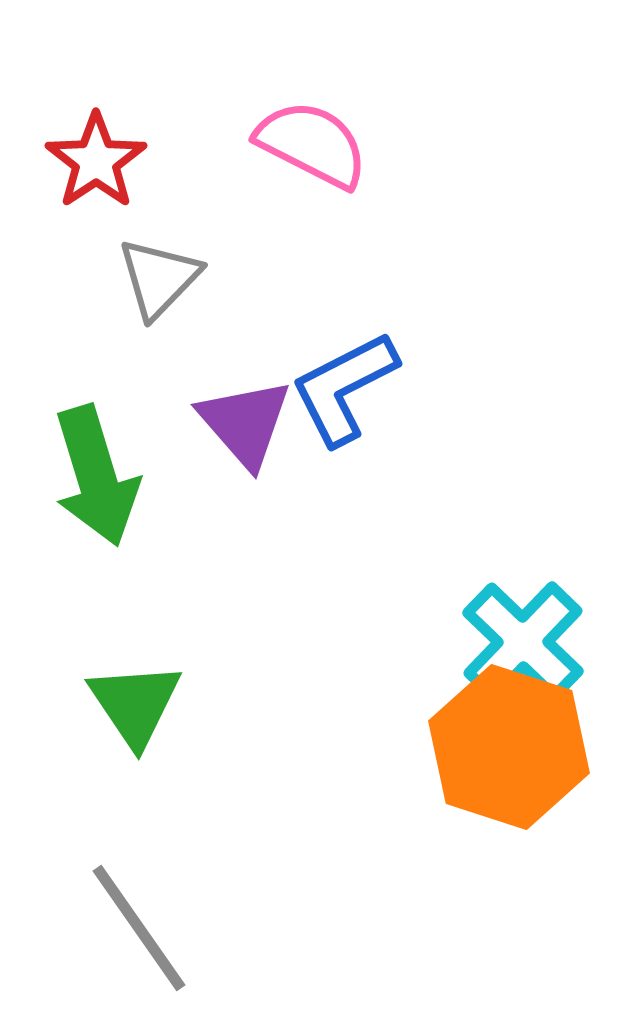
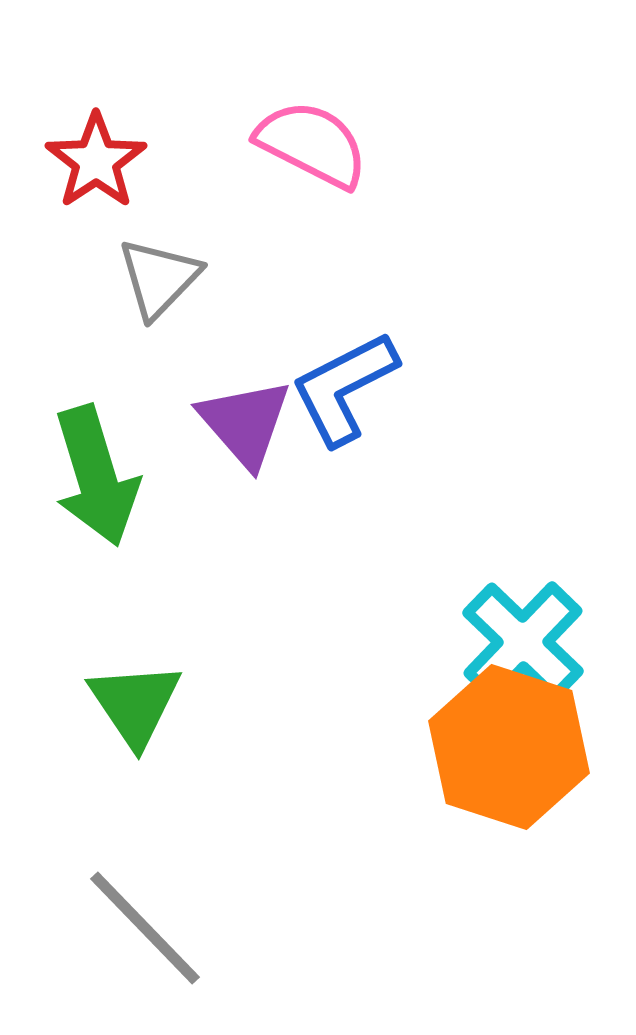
gray line: moved 6 px right; rotated 9 degrees counterclockwise
